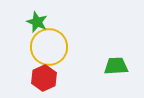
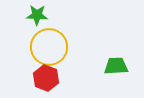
green star: moved 7 px up; rotated 20 degrees counterclockwise
red hexagon: moved 2 px right; rotated 15 degrees counterclockwise
